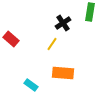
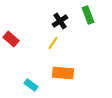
green rectangle: moved 2 px left, 3 px down; rotated 30 degrees counterclockwise
black cross: moved 3 px left, 2 px up
yellow line: moved 1 px right, 1 px up
